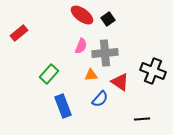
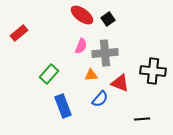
black cross: rotated 15 degrees counterclockwise
red triangle: moved 1 px down; rotated 12 degrees counterclockwise
